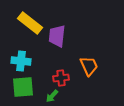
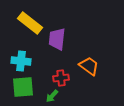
purple trapezoid: moved 3 px down
orange trapezoid: rotated 30 degrees counterclockwise
